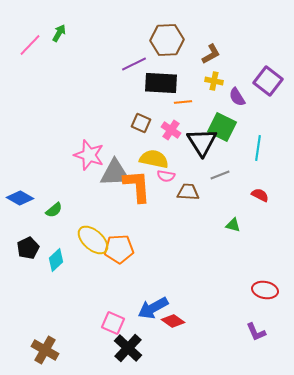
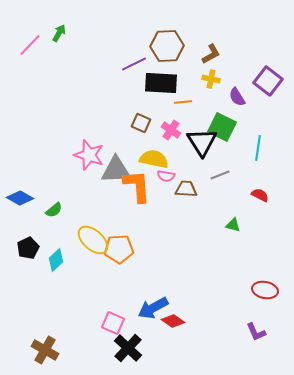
brown hexagon: moved 6 px down
yellow cross: moved 3 px left, 2 px up
gray triangle: moved 1 px right, 3 px up
brown trapezoid: moved 2 px left, 3 px up
